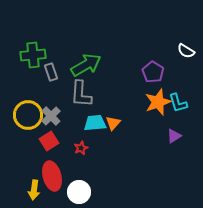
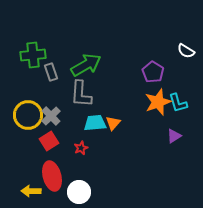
yellow arrow: moved 3 px left, 1 px down; rotated 84 degrees clockwise
